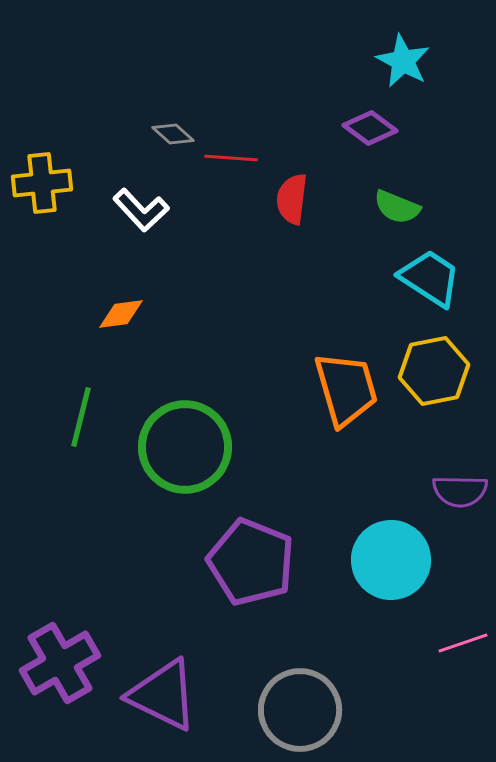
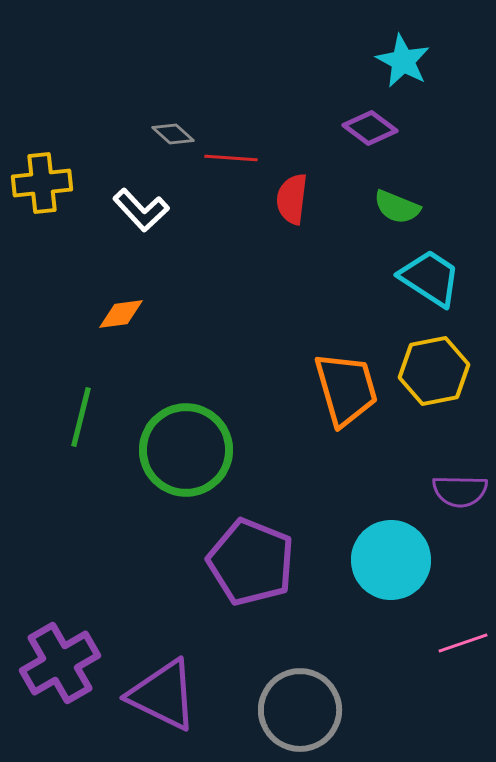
green circle: moved 1 px right, 3 px down
